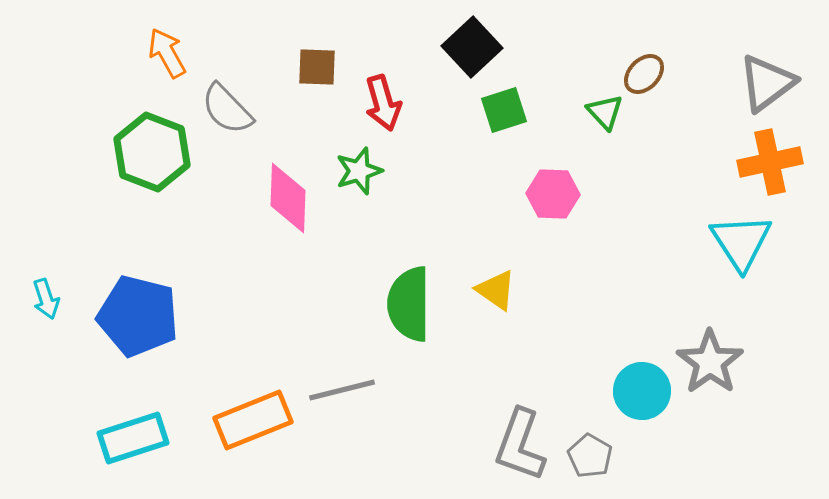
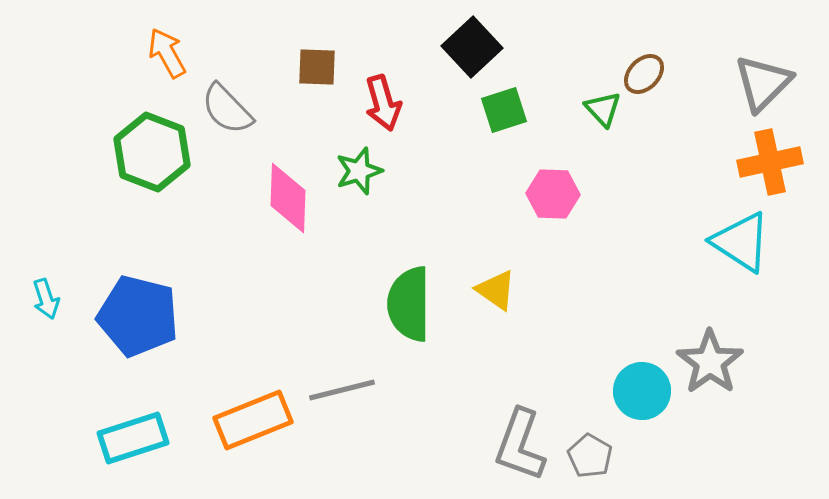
gray triangle: moved 4 px left; rotated 8 degrees counterclockwise
green triangle: moved 2 px left, 3 px up
cyan triangle: rotated 24 degrees counterclockwise
